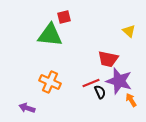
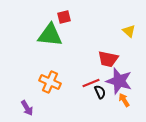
orange arrow: moved 7 px left
purple arrow: rotated 140 degrees counterclockwise
